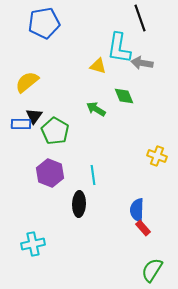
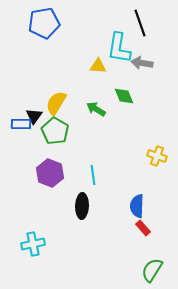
black line: moved 5 px down
yellow triangle: rotated 12 degrees counterclockwise
yellow semicircle: moved 29 px right, 21 px down; rotated 20 degrees counterclockwise
black ellipse: moved 3 px right, 2 px down
blue semicircle: moved 4 px up
